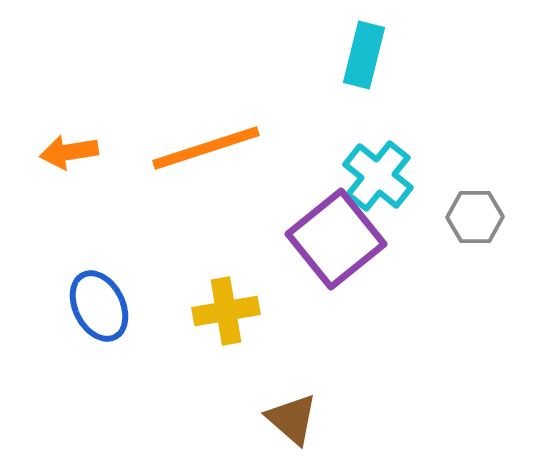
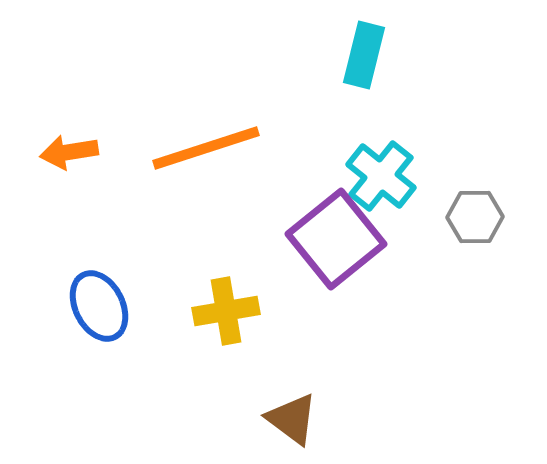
cyan cross: moved 3 px right
brown triangle: rotated 4 degrees counterclockwise
